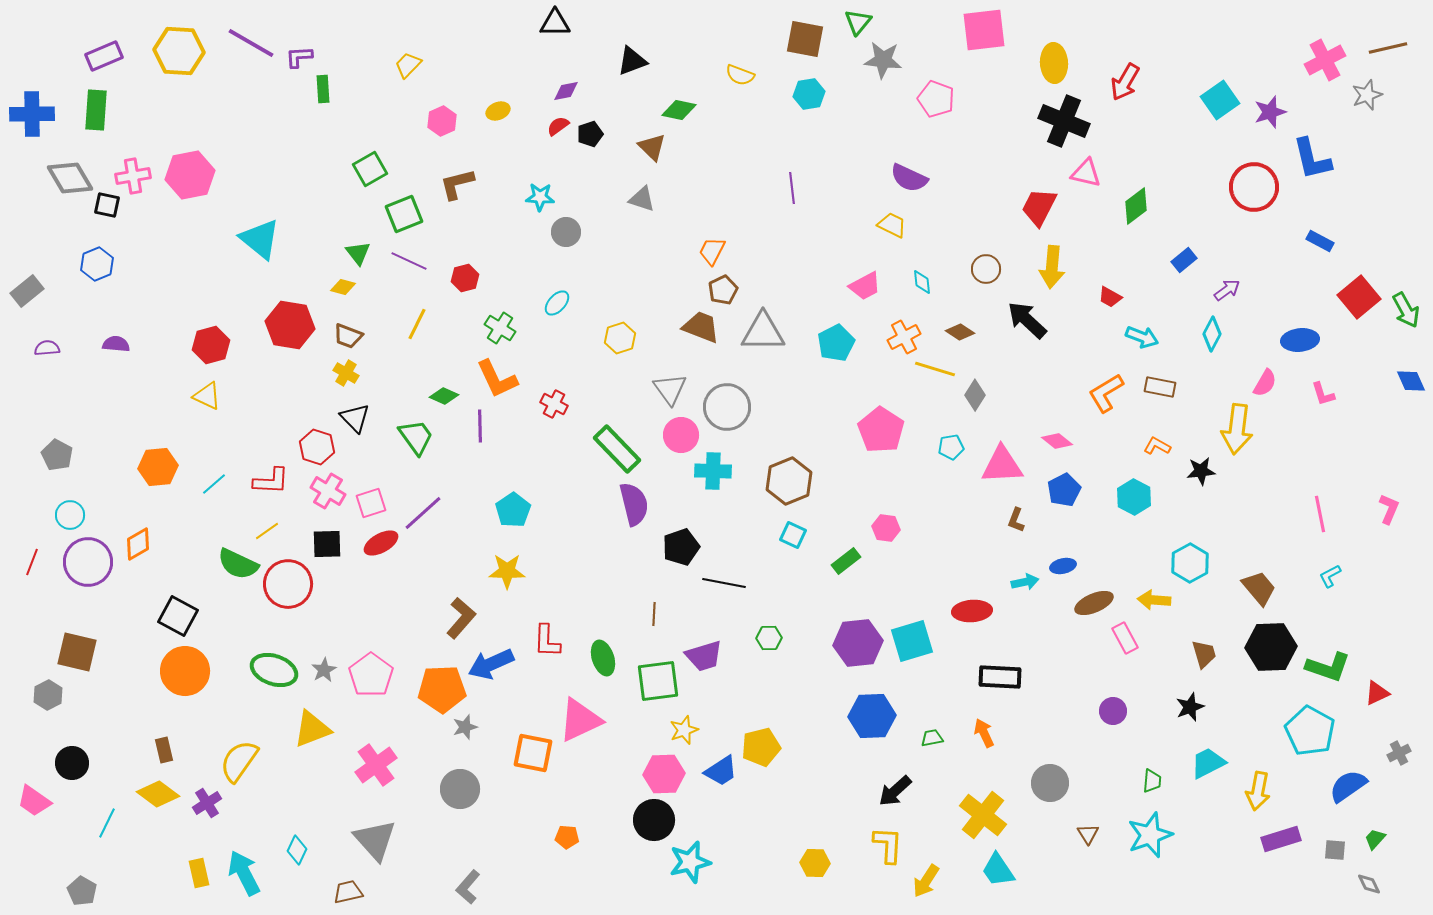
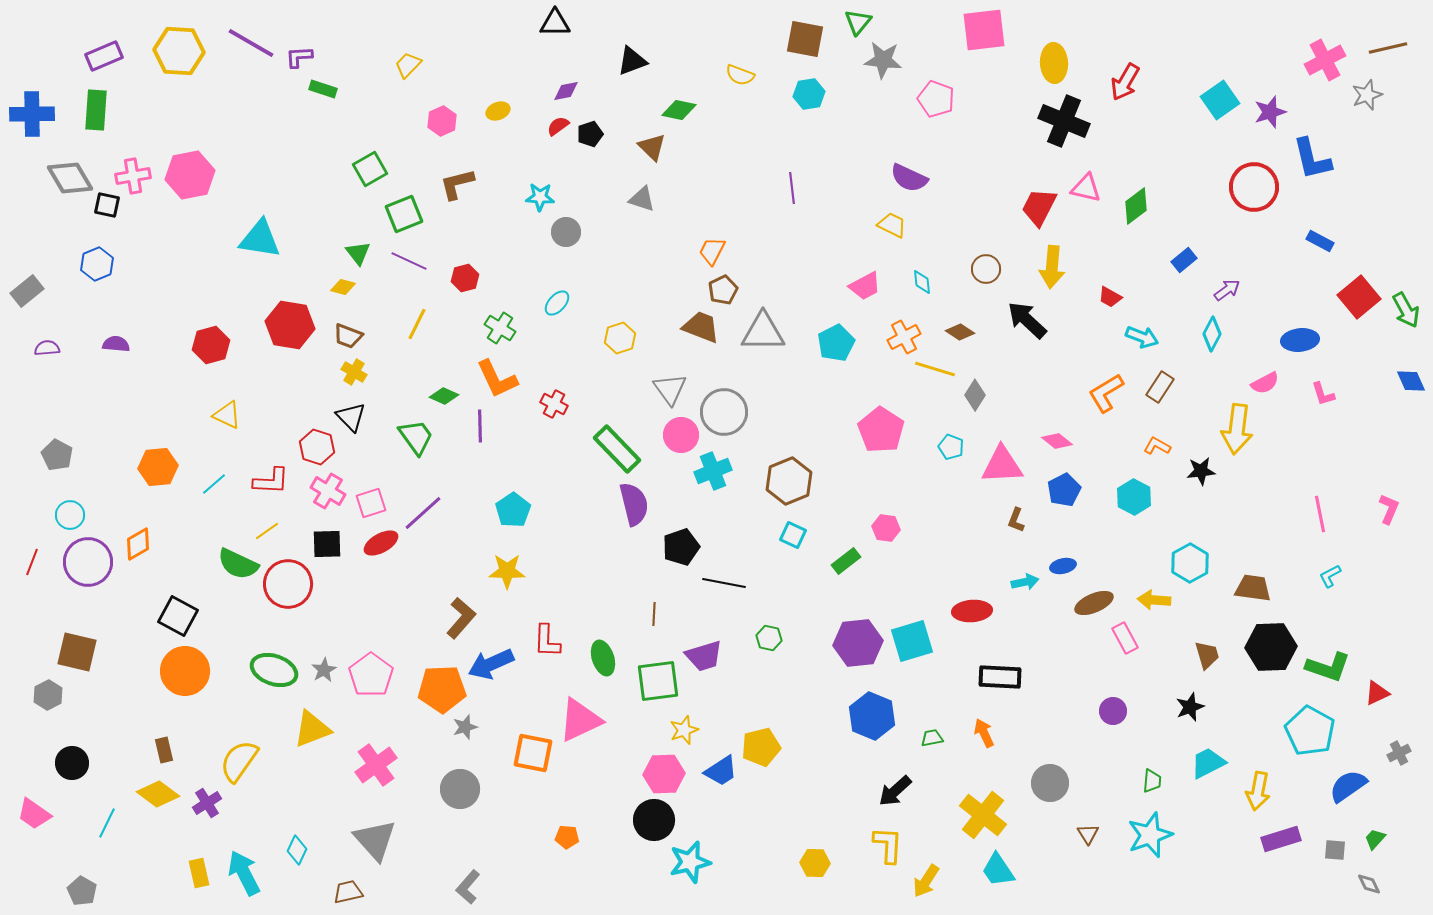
green rectangle at (323, 89): rotated 68 degrees counterclockwise
pink triangle at (1086, 173): moved 15 px down
cyan triangle at (260, 239): rotated 30 degrees counterclockwise
yellow cross at (346, 373): moved 8 px right, 1 px up
pink semicircle at (1265, 383): rotated 32 degrees clockwise
brown rectangle at (1160, 387): rotated 68 degrees counterclockwise
yellow triangle at (207, 396): moved 20 px right, 19 px down
gray circle at (727, 407): moved 3 px left, 5 px down
black triangle at (355, 418): moved 4 px left, 1 px up
cyan pentagon at (951, 447): rotated 30 degrees clockwise
cyan cross at (713, 471): rotated 24 degrees counterclockwise
brown trapezoid at (1259, 588): moved 6 px left; rotated 42 degrees counterclockwise
green hexagon at (769, 638): rotated 15 degrees clockwise
brown trapezoid at (1204, 654): moved 3 px right, 1 px down
blue hexagon at (872, 716): rotated 24 degrees clockwise
pink trapezoid at (34, 801): moved 13 px down
